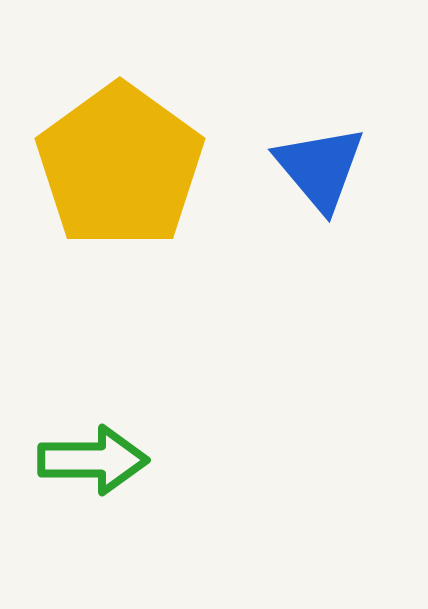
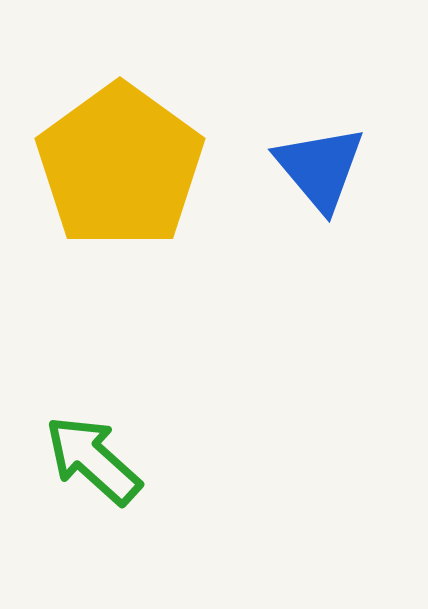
green arrow: rotated 138 degrees counterclockwise
